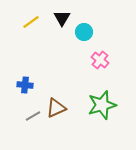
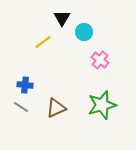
yellow line: moved 12 px right, 20 px down
gray line: moved 12 px left, 9 px up; rotated 63 degrees clockwise
